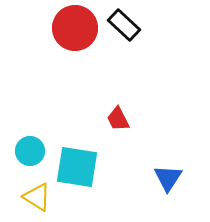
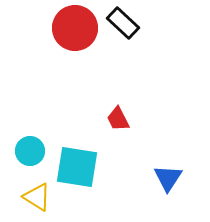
black rectangle: moved 1 px left, 2 px up
